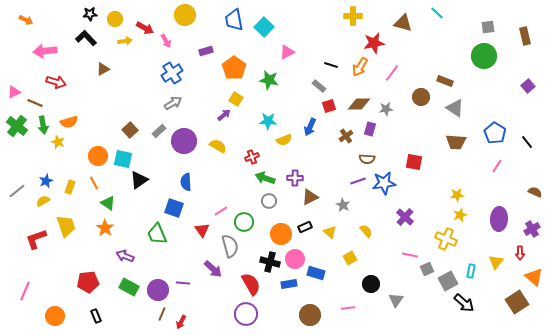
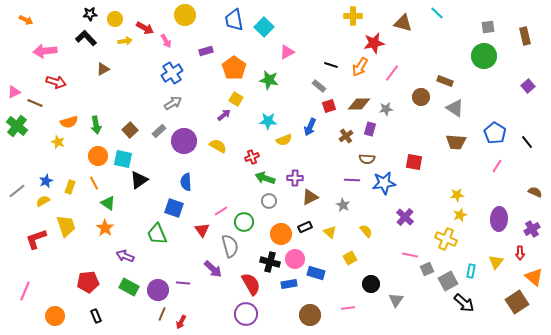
green arrow at (43, 125): moved 53 px right
purple line at (358, 181): moved 6 px left, 1 px up; rotated 21 degrees clockwise
